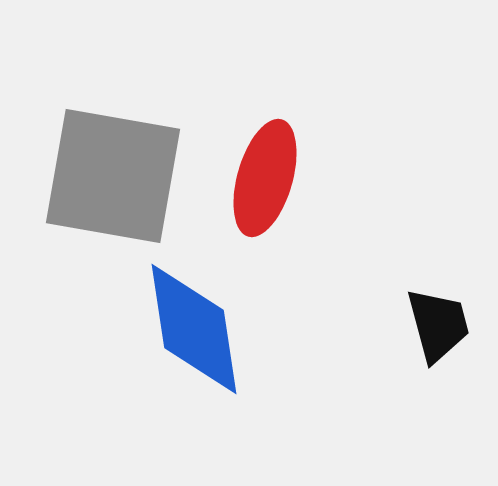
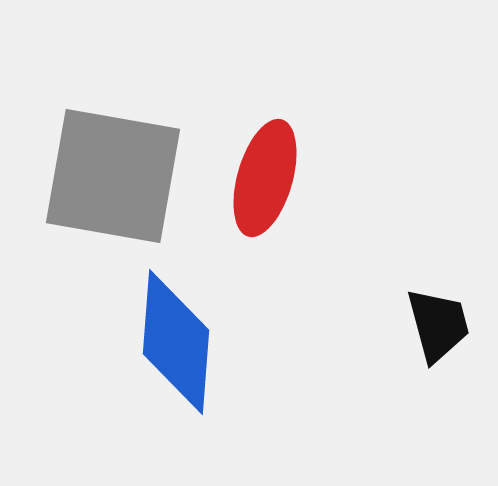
blue diamond: moved 18 px left, 13 px down; rotated 13 degrees clockwise
